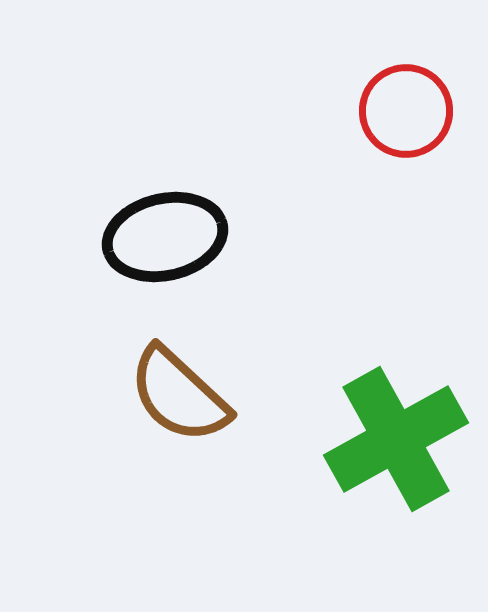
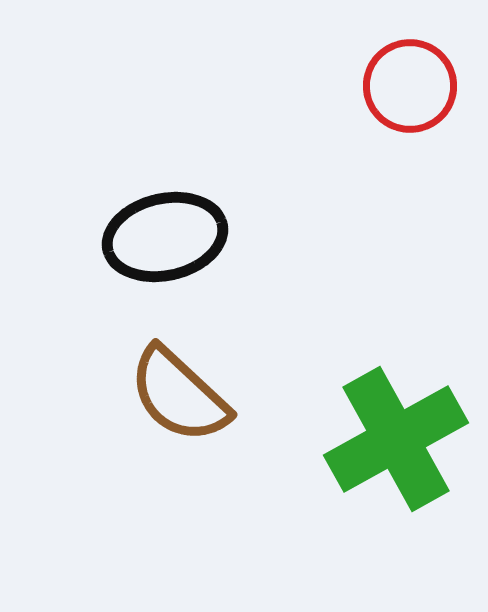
red circle: moved 4 px right, 25 px up
